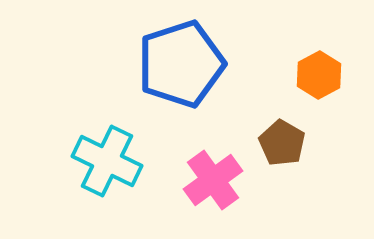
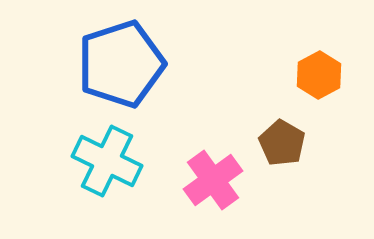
blue pentagon: moved 60 px left
